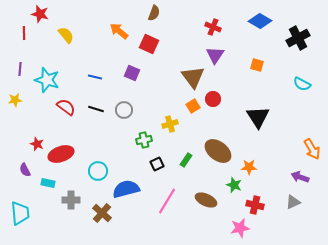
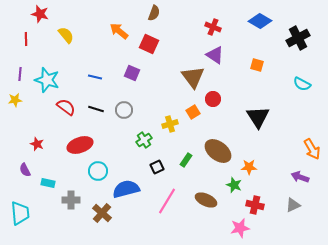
red line at (24, 33): moved 2 px right, 6 px down
purple triangle at (215, 55): rotated 30 degrees counterclockwise
purple line at (20, 69): moved 5 px down
orange square at (193, 106): moved 6 px down
green cross at (144, 140): rotated 21 degrees counterclockwise
red ellipse at (61, 154): moved 19 px right, 9 px up
black square at (157, 164): moved 3 px down
gray triangle at (293, 202): moved 3 px down
